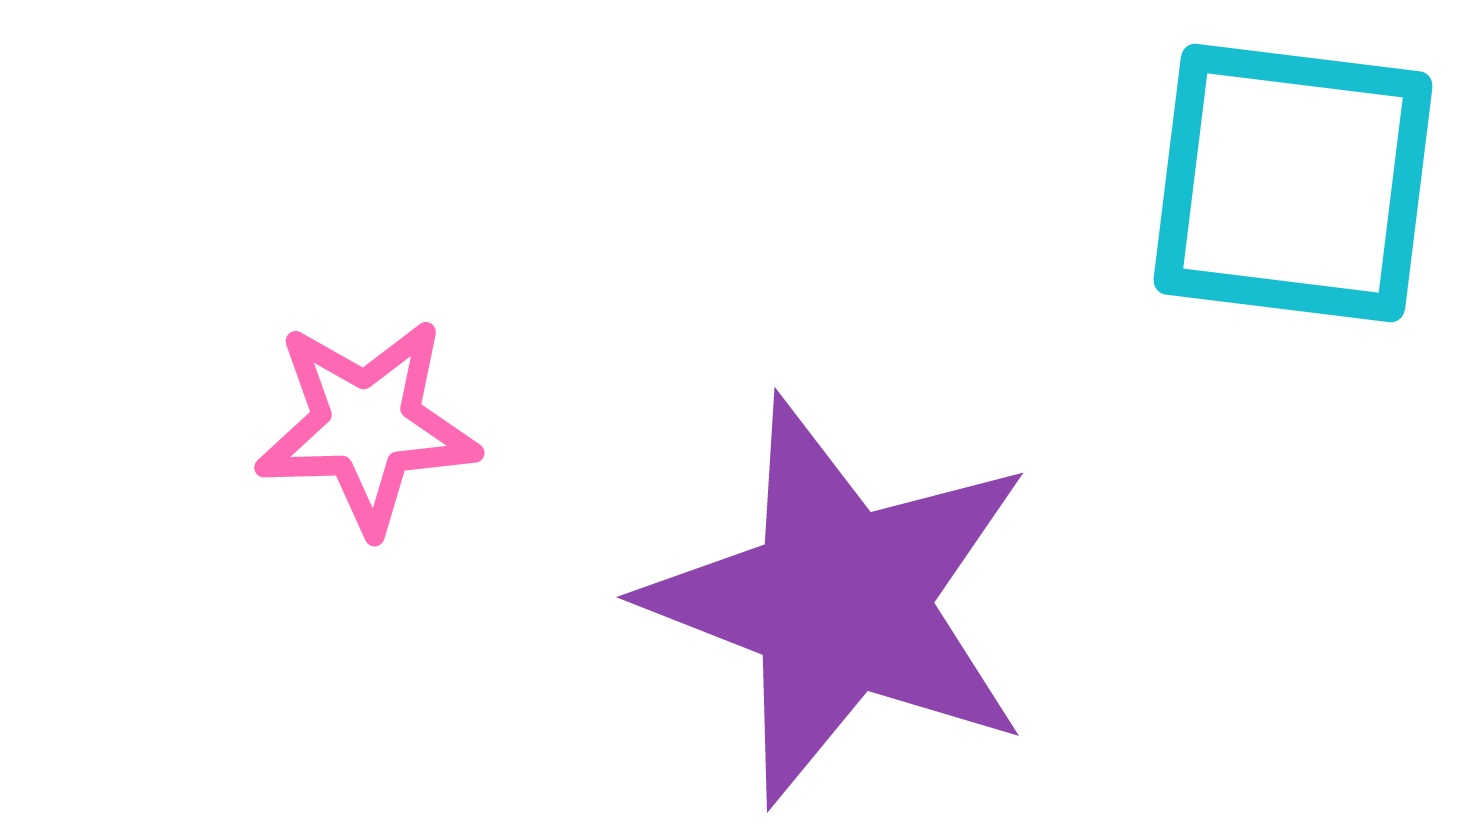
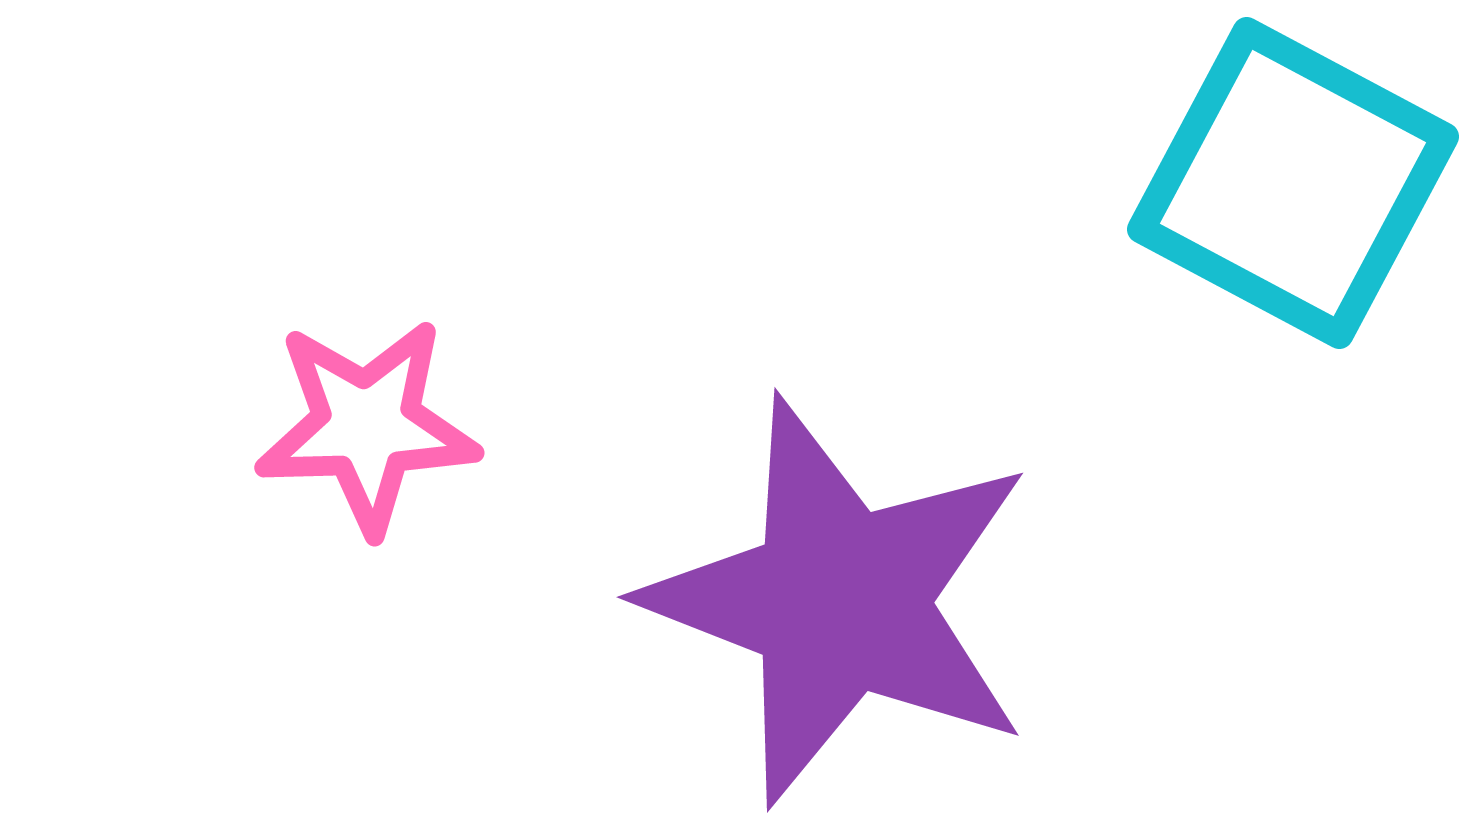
cyan square: rotated 21 degrees clockwise
